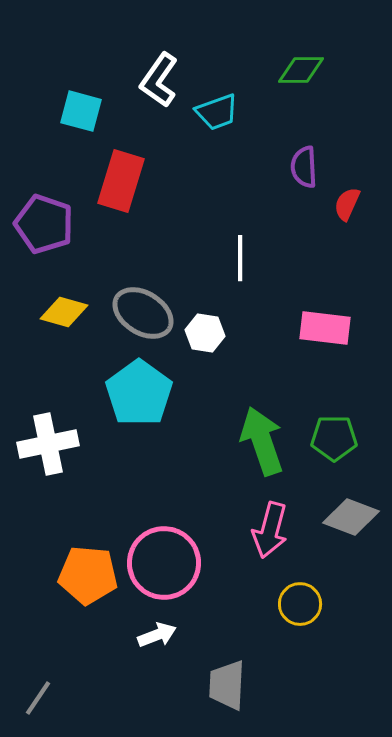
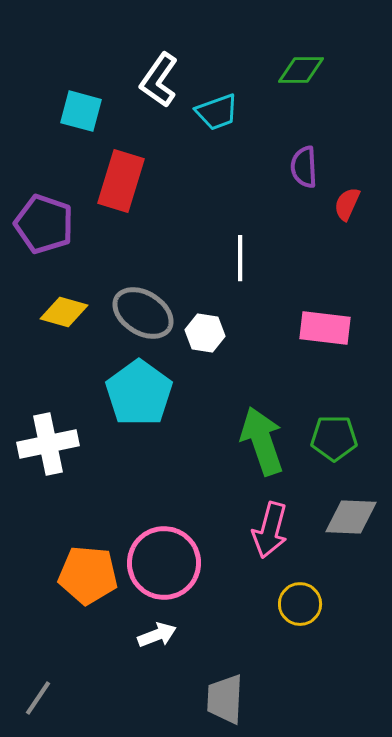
gray diamond: rotated 18 degrees counterclockwise
gray trapezoid: moved 2 px left, 14 px down
